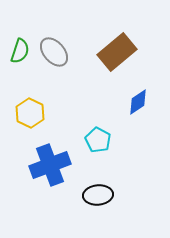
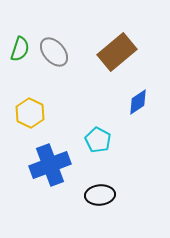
green semicircle: moved 2 px up
black ellipse: moved 2 px right
